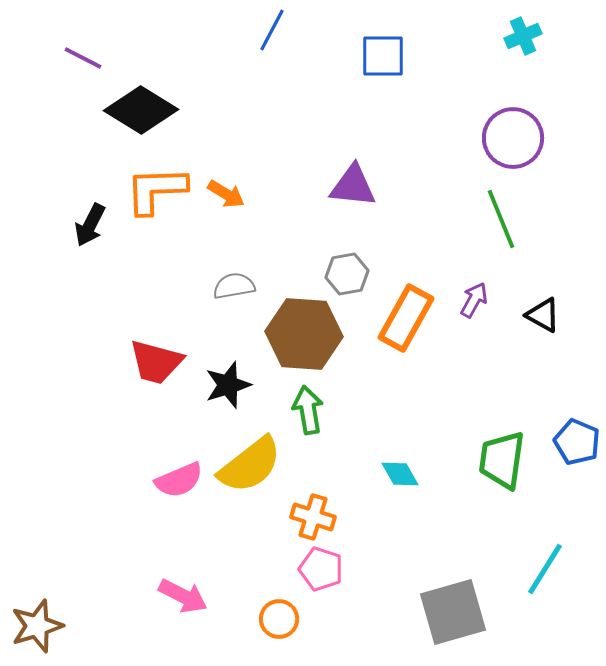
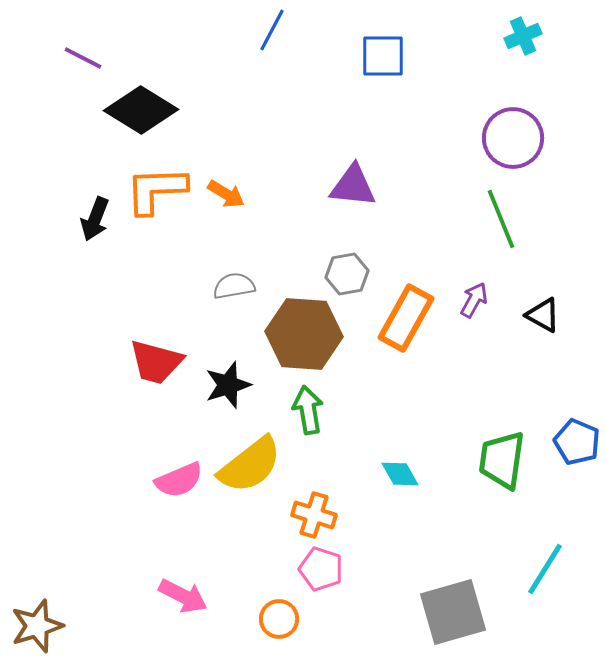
black arrow: moved 5 px right, 6 px up; rotated 6 degrees counterclockwise
orange cross: moved 1 px right, 2 px up
